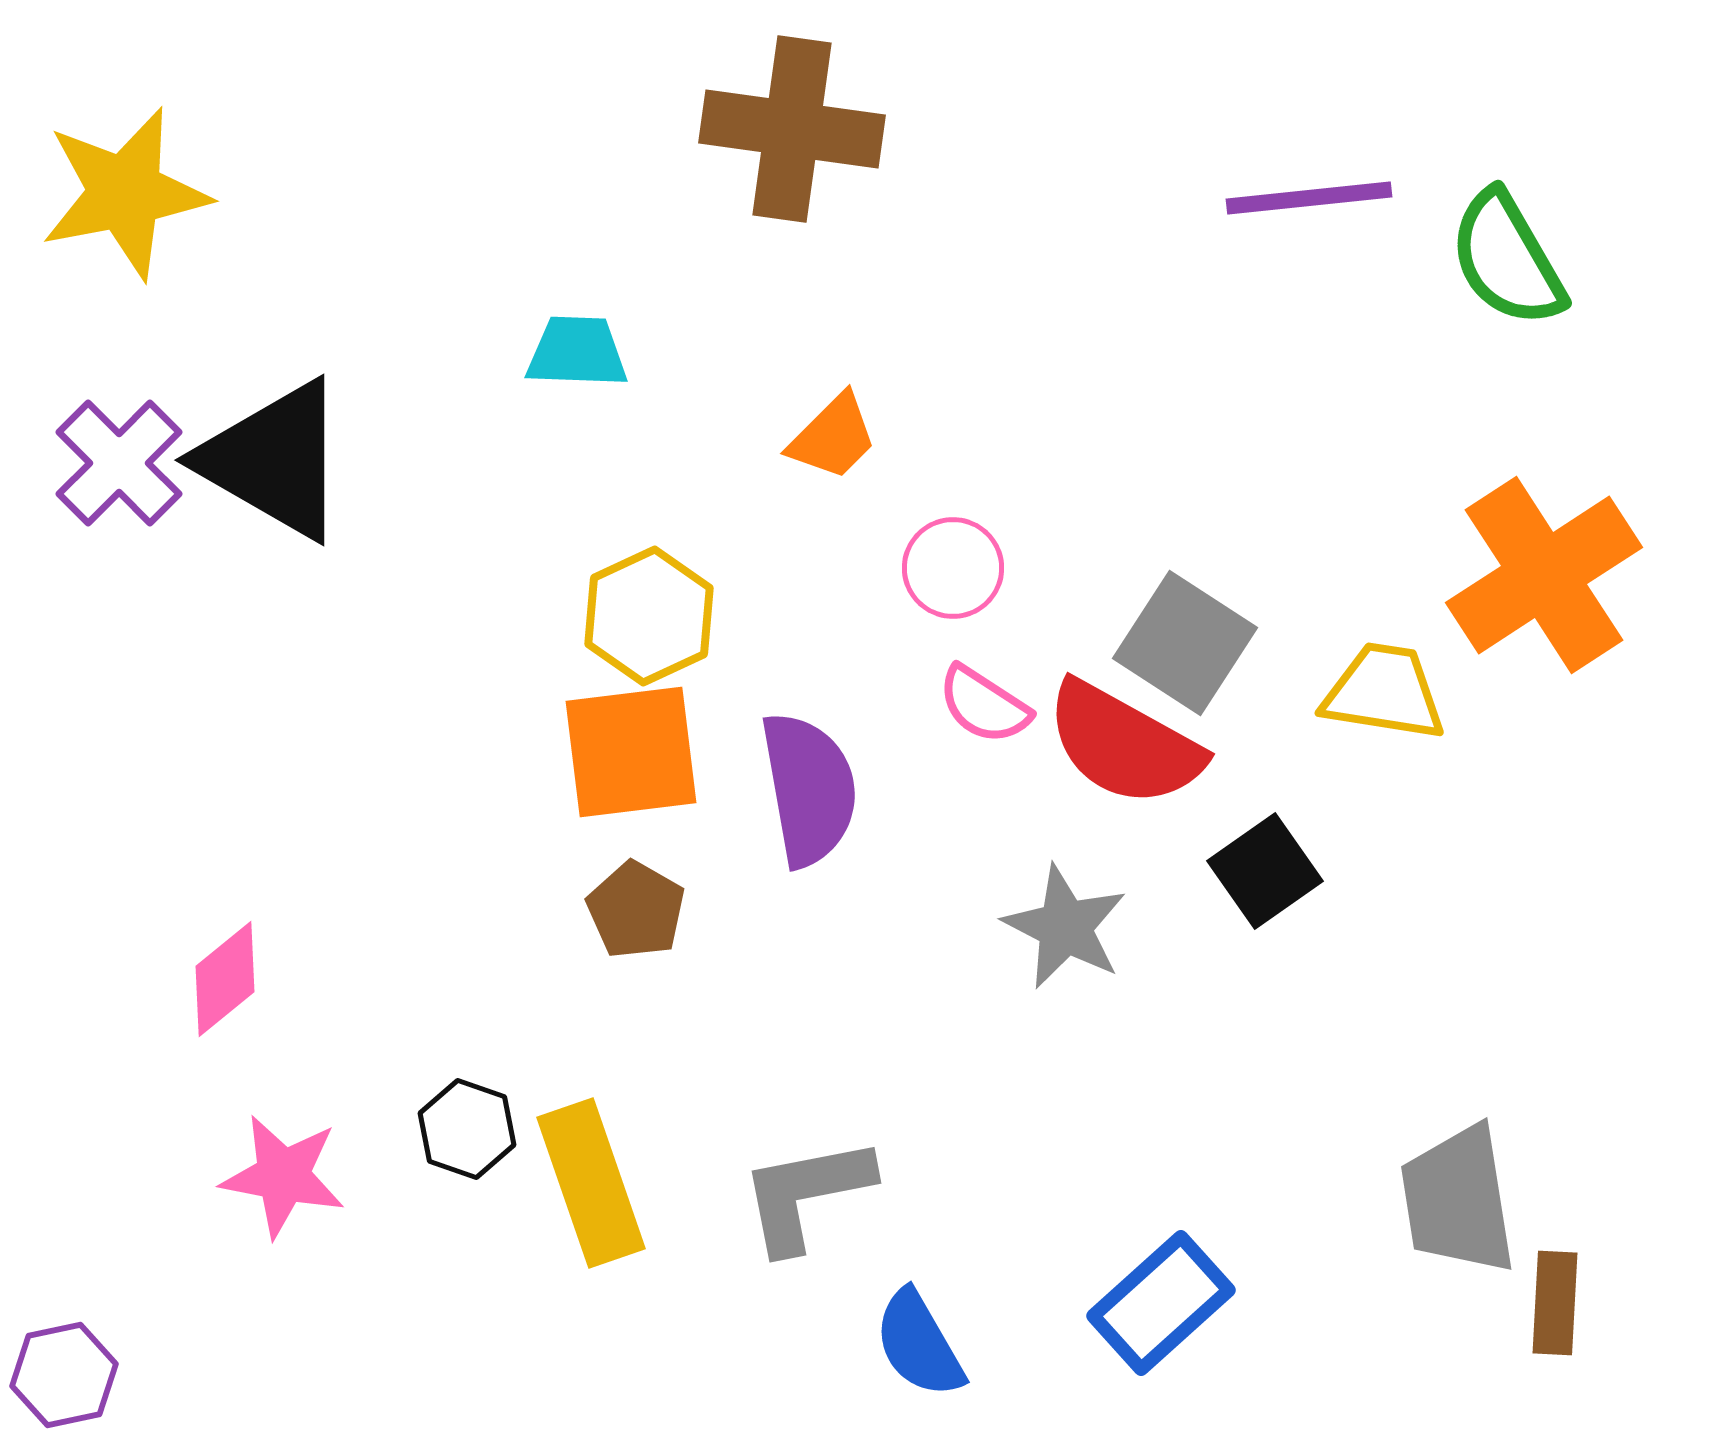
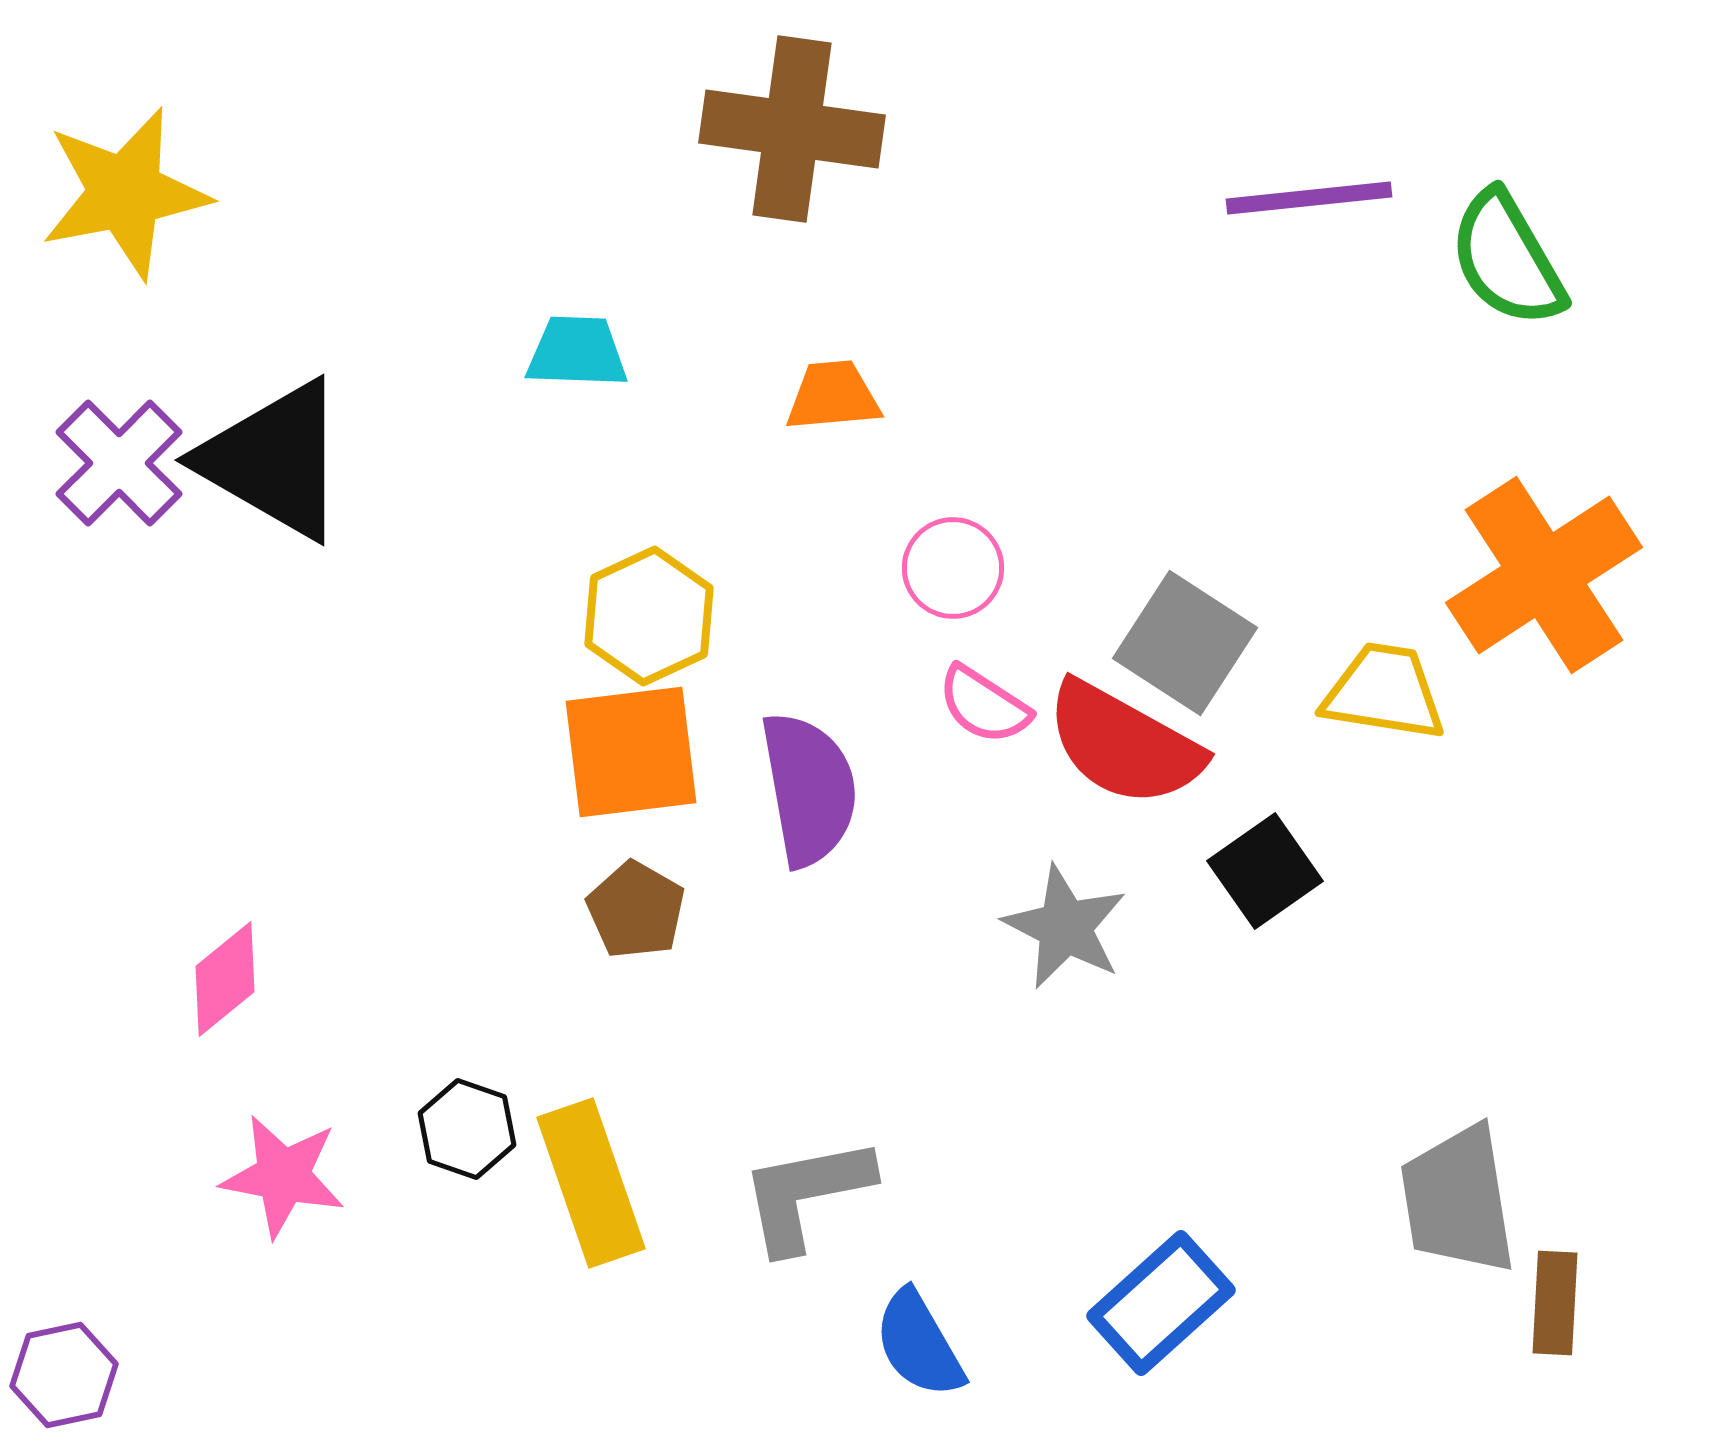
orange trapezoid: moved 41 px up; rotated 140 degrees counterclockwise
